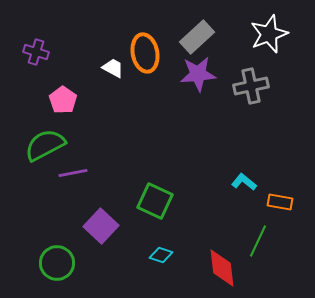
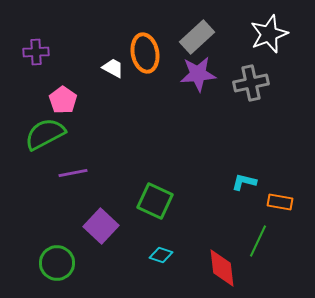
purple cross: rotated 20 degrees counterclockwise
gray cross: moved 3 px up
green semicircle: moved 11 px up
cyan L-shape: rotated 25 degrees counterclockwise
